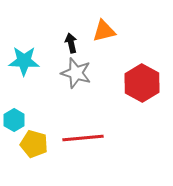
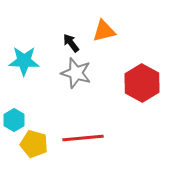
black arrow: rotated 24 degrees counterclockwise
